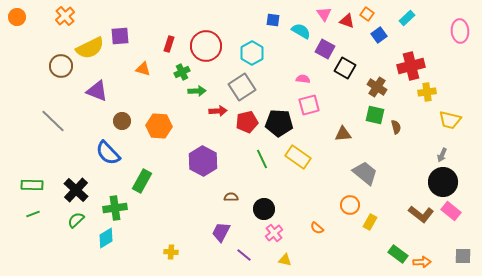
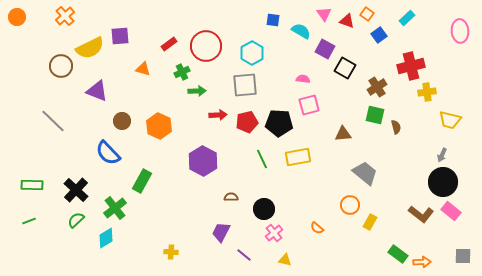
red rectangle at (169, 44): rotated 35 degrees clockwise
gray square at (242, 87): moved 3 px right, 2 px up; rotated 28 degrees clockwise
brown cross at (377, 87): rotated 24 degrees clockwise
red arrow at (218, 111): moved 4 px down
orange hexagon at (159, 126): rotated 20 degrees clockwise
yellow rectangle at (298, 157): rotated 45 degrees counterclockwise
green cross at (115, 208): rotated 30 degrees counterclockwise
green line at (33, 214): moved 4 px left, 7 px down
